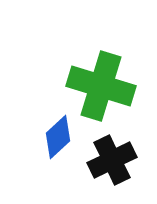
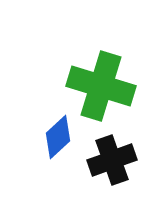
black cross: rotated 6 degrees clockwise
